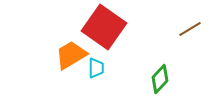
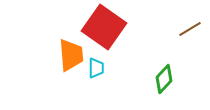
orange trapezoid: rotated 116 degrees clockwise
green diamond: moved 4 px right
